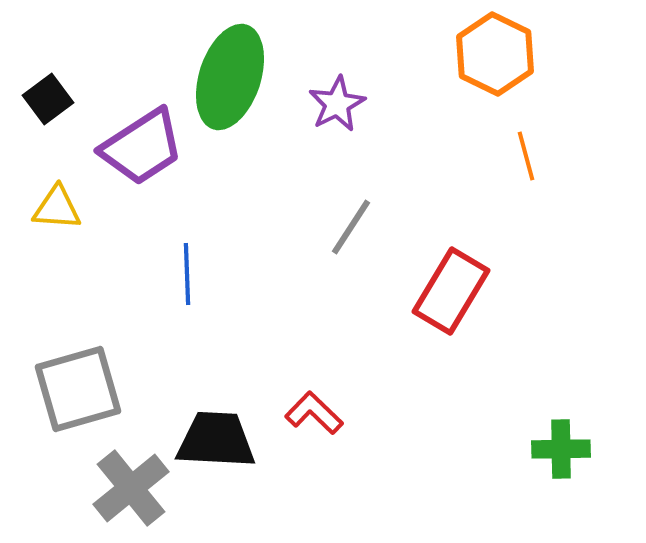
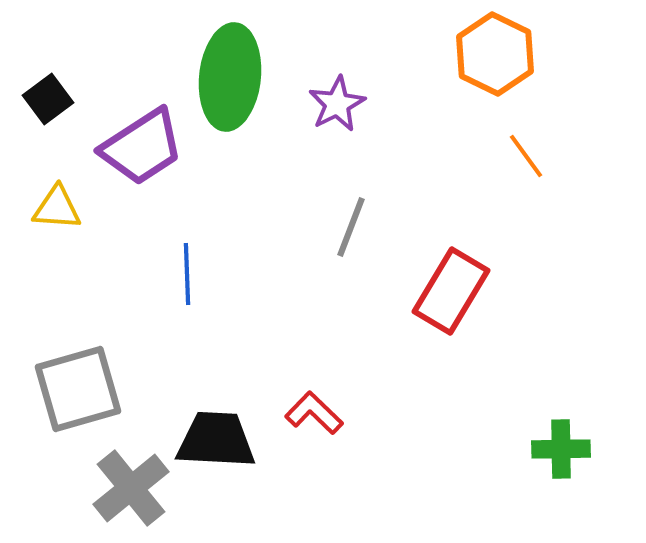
green ellipse: rotated 12 degrees counterclockwise
orange line: rotated 21 degrees counterclockwise
gray line: rotated 12 degrees counterclockwise
